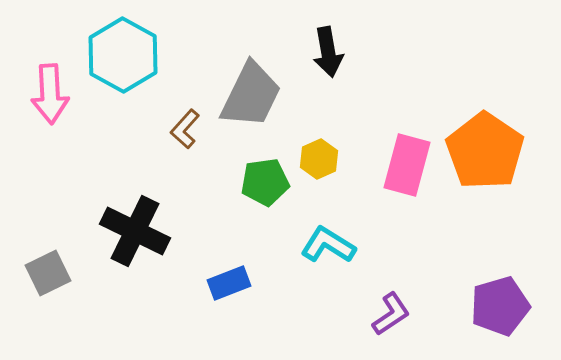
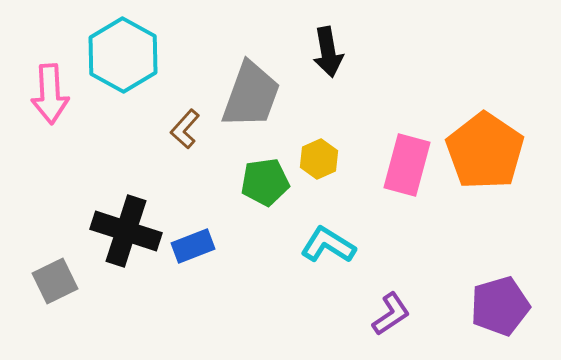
gray trapezoid: rotated 6 degrees counterclockwise
black cross: moved 9 px left; rotated 8 degrees counterclockwise
gray square: moved 7 px right, 8 px down
blue rectangle: moved 36 px left, 37 px up
